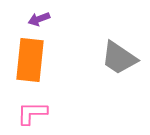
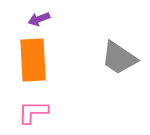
orange rectangle: moved 3 px right; rotated 9 degrees counterclockwise
pink L-shape: moved 1 px right, 1 px up
